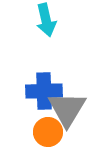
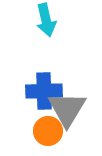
orange circle: moved 1 px up
